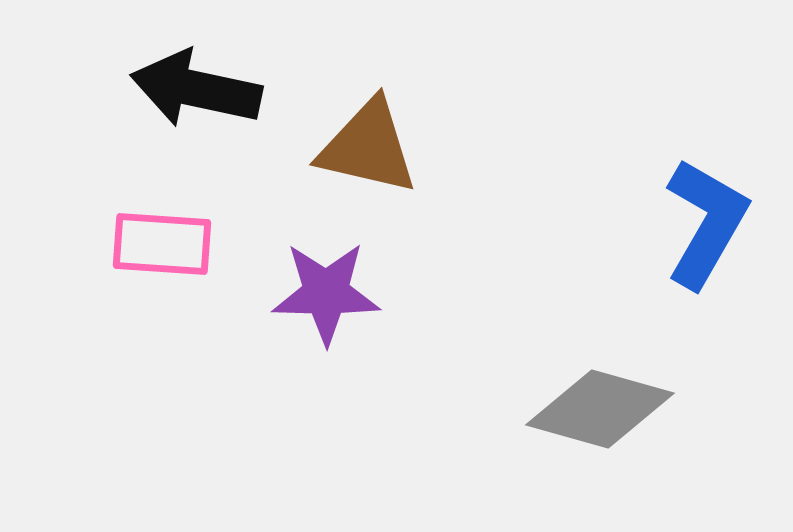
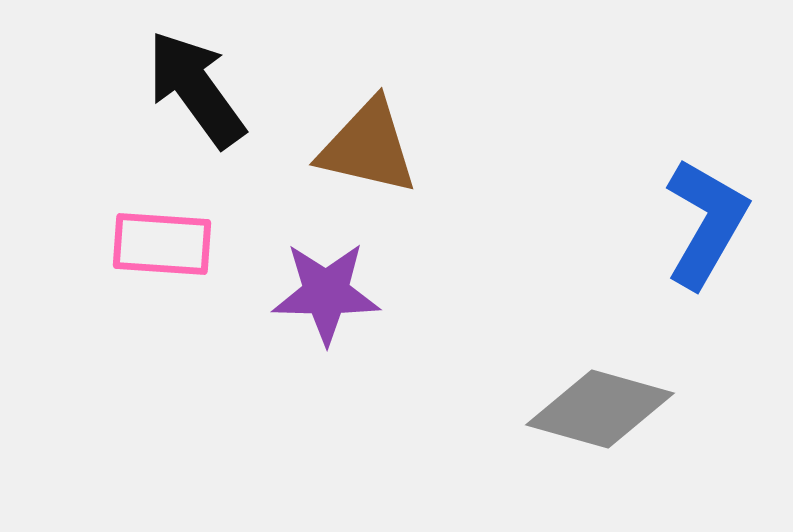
black arrow: rotated 42 degrees clockwise
